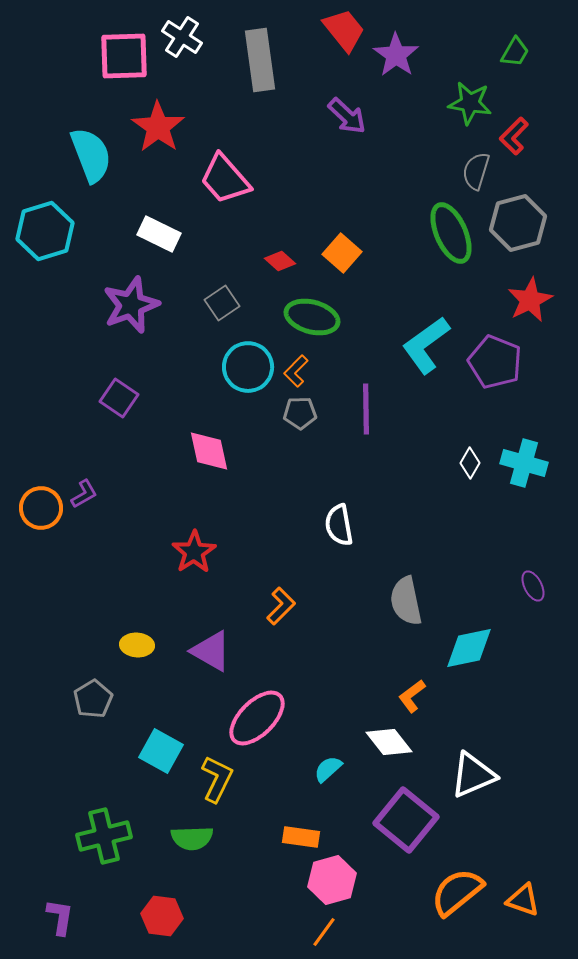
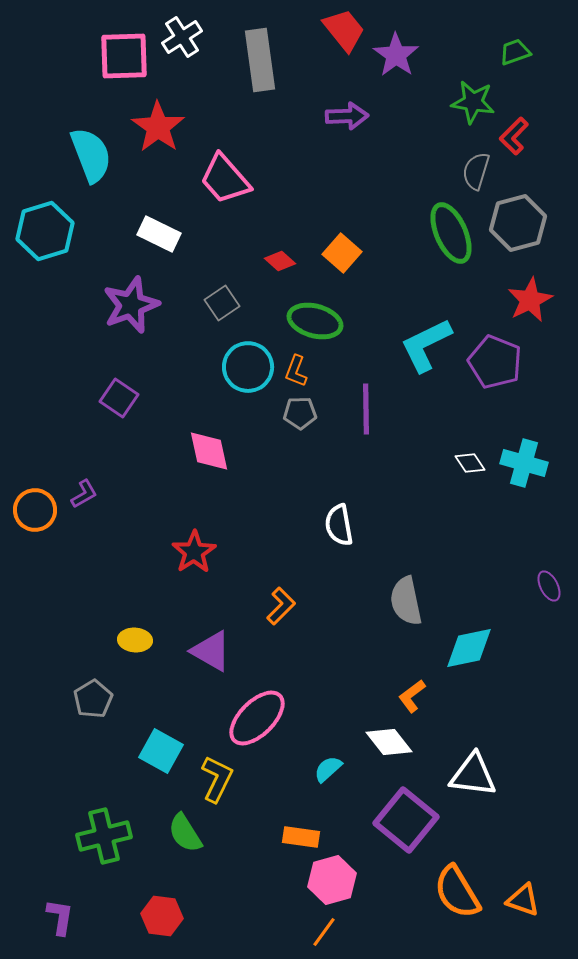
white cross at (182, 37): rotated 24 degrees clockwise
green trapezoid at (515, 52): rotated 140 degrees counterclockwise
green star at (470, 103): moved 3 px right, 1 px up
purple arrow at (347, 116): rotated 45 degrees counterclockwise
green ellipse at (312, 317): moved 3 px right, 4 px down
cyan L-shape at (426, 345): rotated 10 degrees clockwise
orange L-shape at (296, 371): rotated 24 degrees counterclockwise
white diamond at (470, 463): rotated 64 degrees counterclockwise
orange circle at (41, 508): moved 6 px left, 2 px down
purple ellipse at (533, 586): moved 16 px right
yellow ellipse at (137, 645): moved 2 px left, 5 px up
white triangle at (473, 775): rotated 30 degrees clockwise
green semicircle at (192, 838): moved 7 px left, 5 px up; rotated 60 degrees clockwise
orange semicircle at (457, 892): rotated 82 degrees counterclockwise
